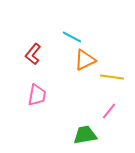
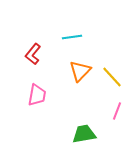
cyan line: rotated 36 degrees counterclockwise
orange triangle: moved 5 px left, 11 px down; rotated 20 degrees counterclockwise
yellow line: rotated 40 degrees clockwise
pink line: moved 8 px right; rotated 18 degrees counterclockwise
green trapezoid: moved 1 px left, 1 px up
